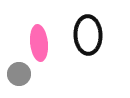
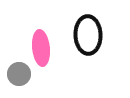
pink ellipse: moved 2 px right, 5 px down
